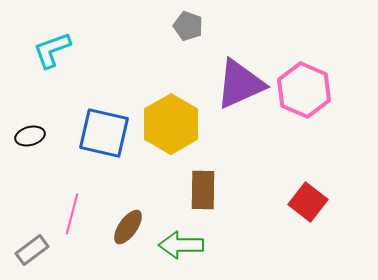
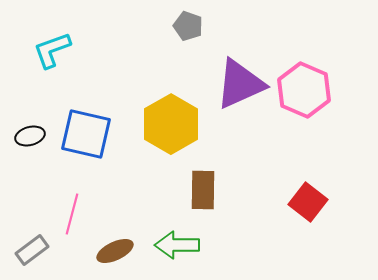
blue square: moved 18 px left, 1 px down
brown ellipse: moved 13 px left, 24 px down; rotated 30 degrees clockwise
green arrow: moved 4 px left
